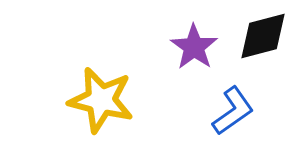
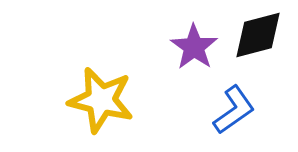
black diamond: moved 5 px left, 1 px up
blue L-shape: moved 1 px right, 1 px up
